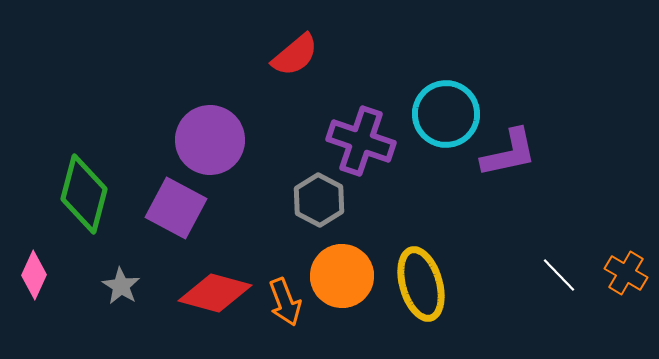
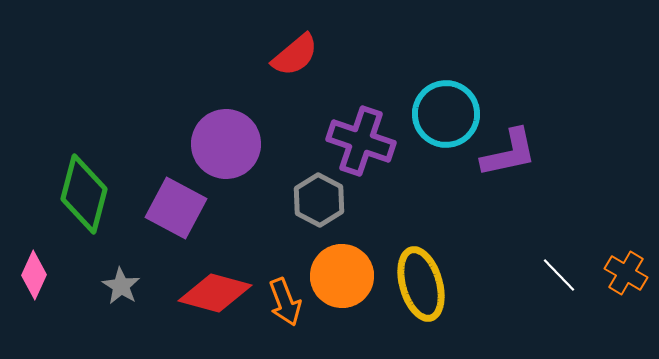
purple circle: moved 16 px right, 4 px down
